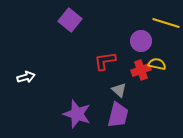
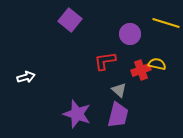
purple circle: moved 11 px left, 7 px up
